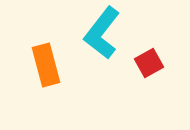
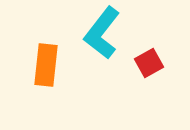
orange rectangle: rotated 21 degrees clockwise
